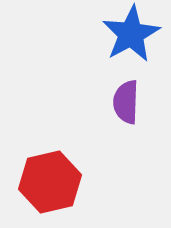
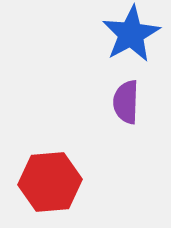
red hexagon: rotated 8 degrees clockwise
